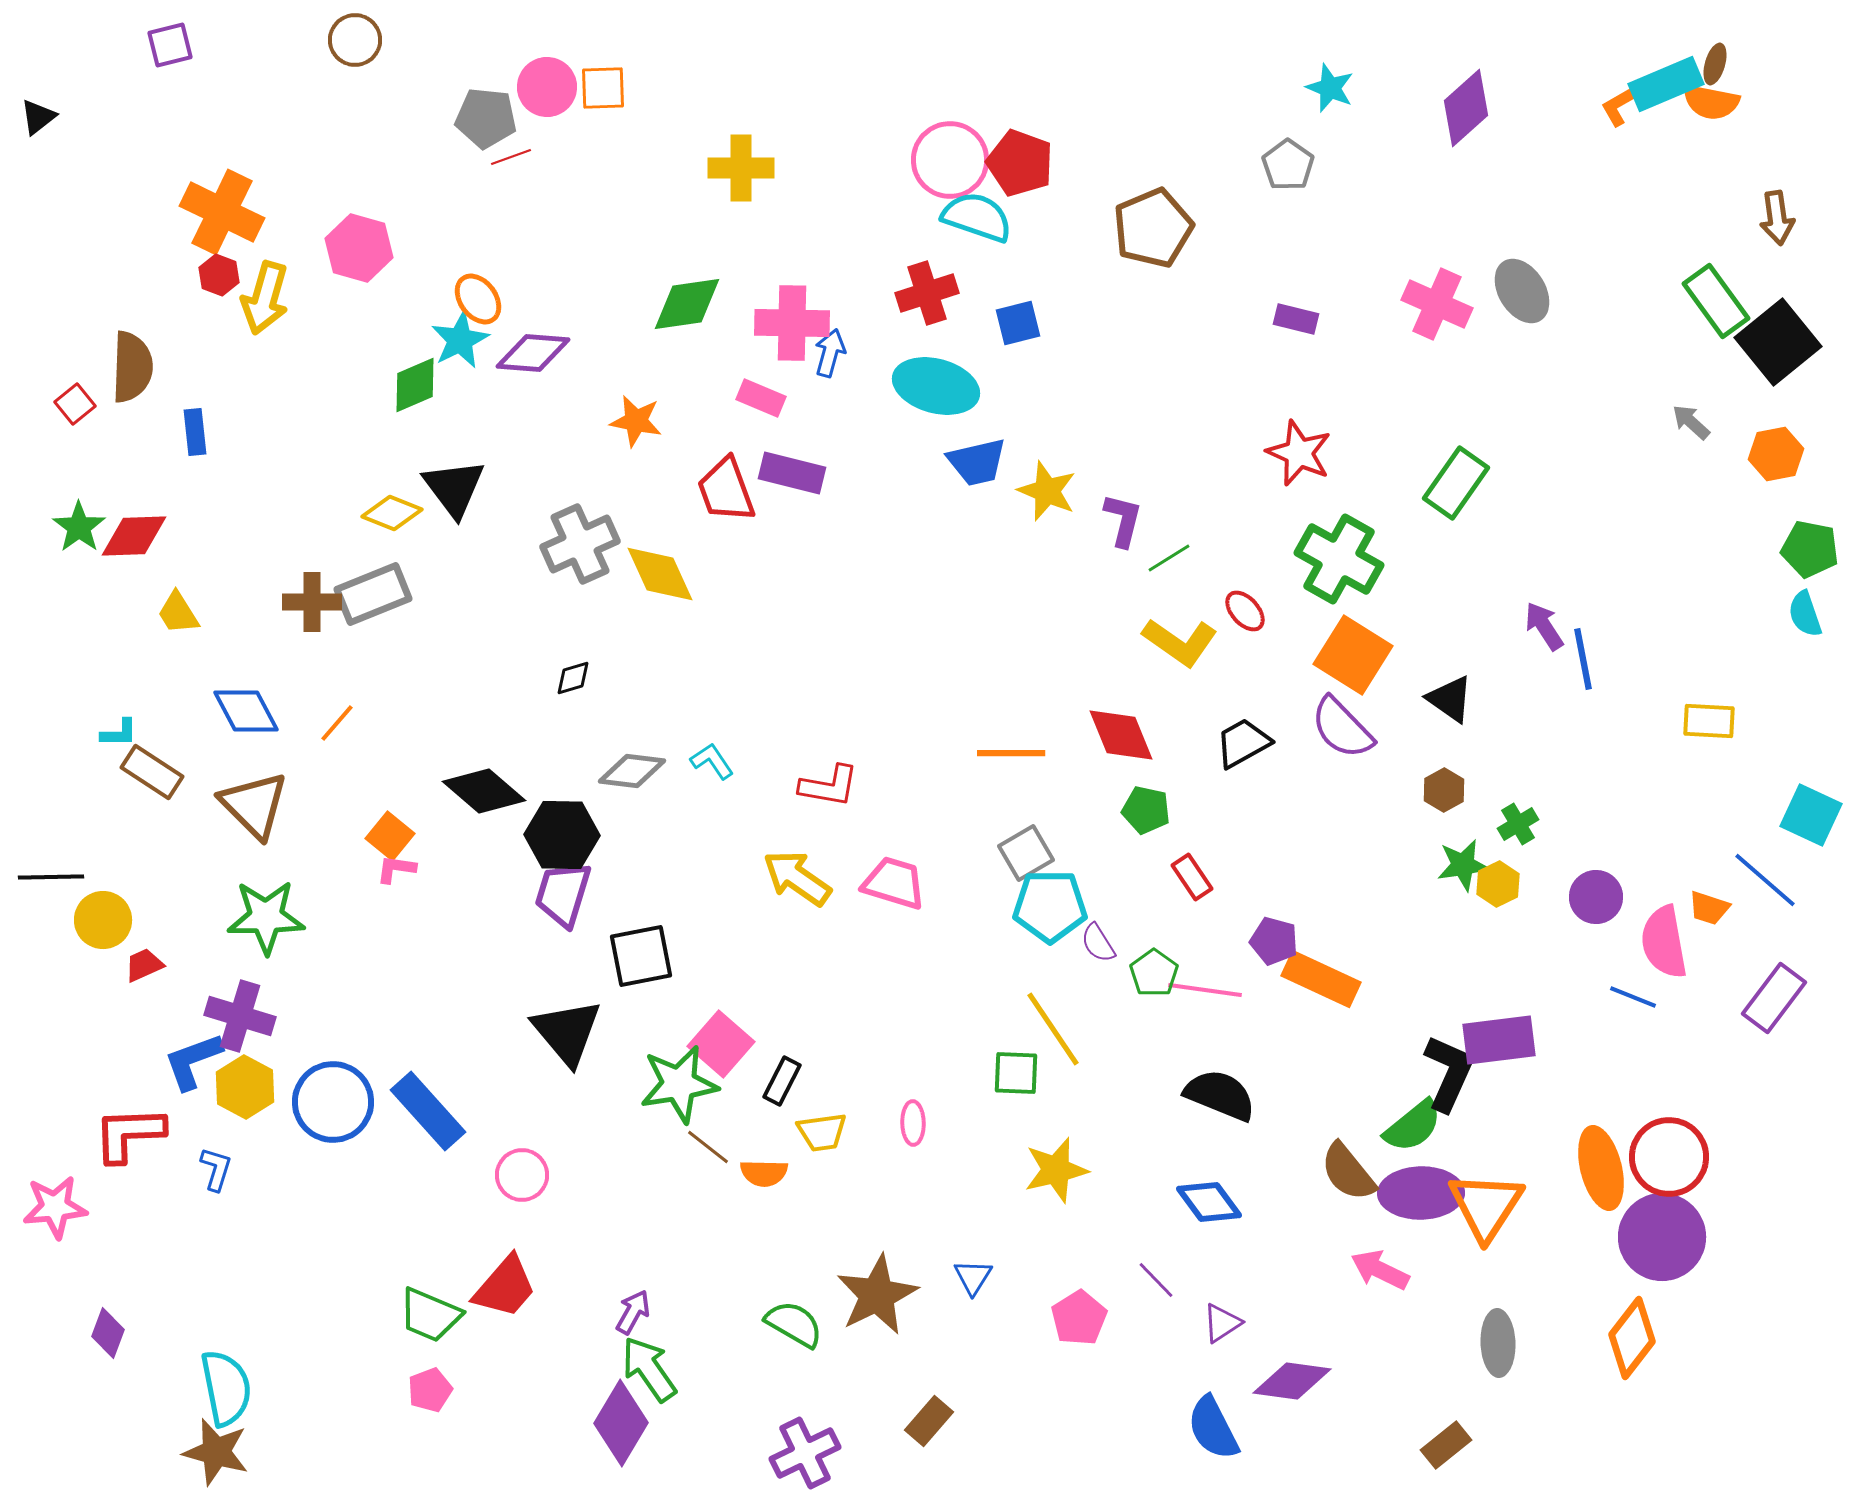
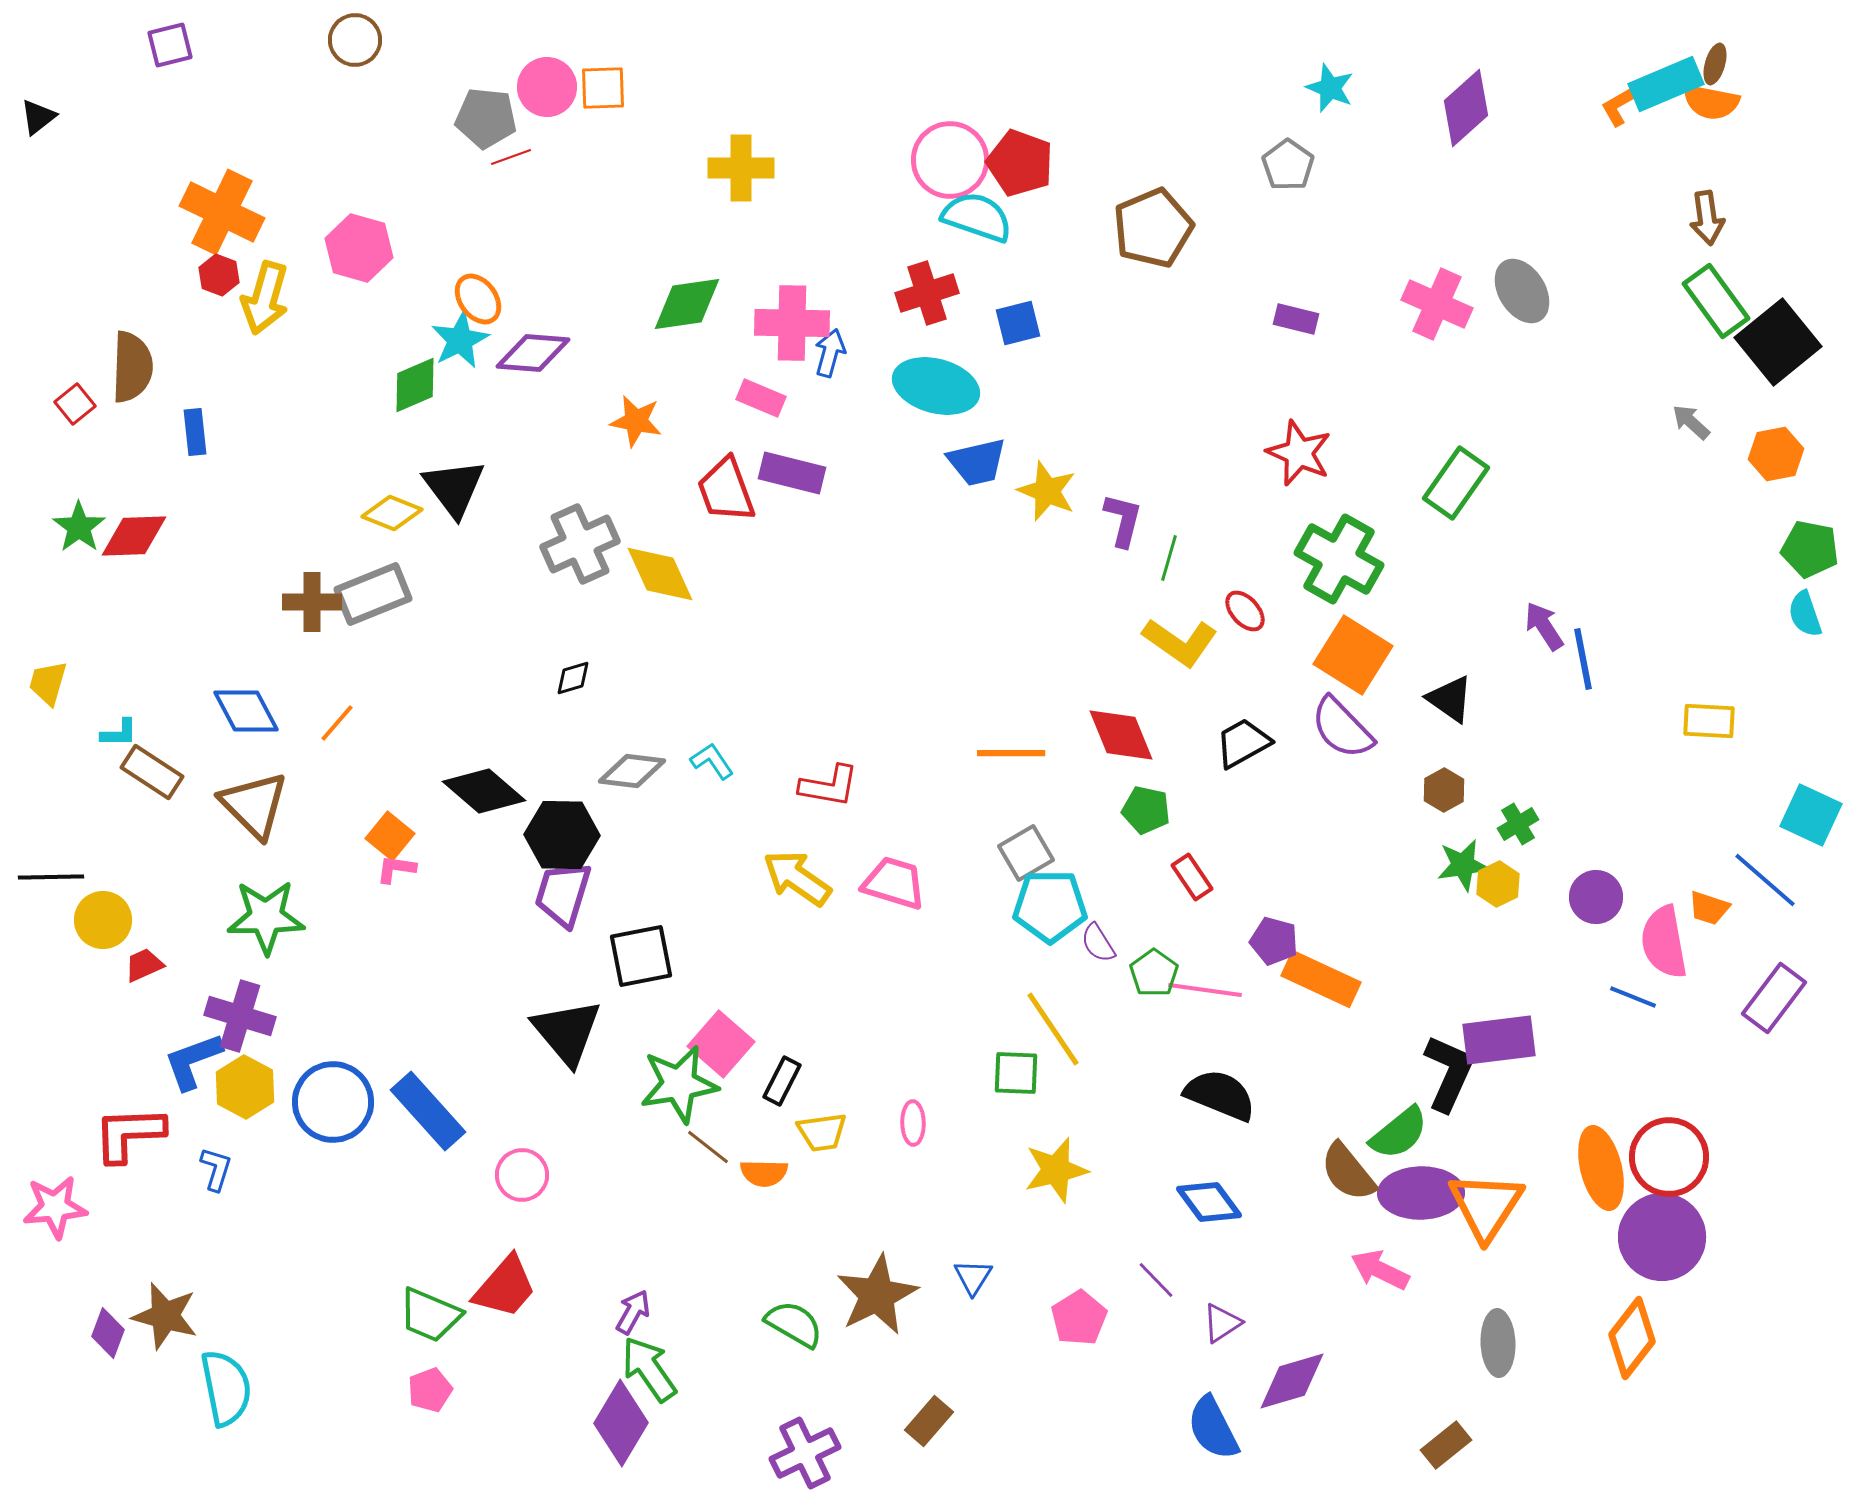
brown arrow at (1777, 218): moved 70 px left
green line at (1169, 558): rotated 42 degrees counterclockwise
yellow trapezoid at (178, 613): moved 130 px left, 70 px down; rotated 48 degrees clockwise
green semicircle at (1413, 1126): moved 14 px left, 7 px down
purple diamond at (1292, 1381): rotated 24 degrees counterclockwise
brown star at (216, 1452): moved 51 px left, 136 px up
